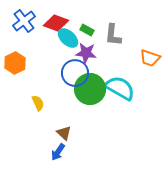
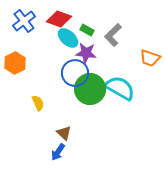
red diamond: moved 3 px right, 4 px up
gray L-shape: rotated 40 degrees clockwise
